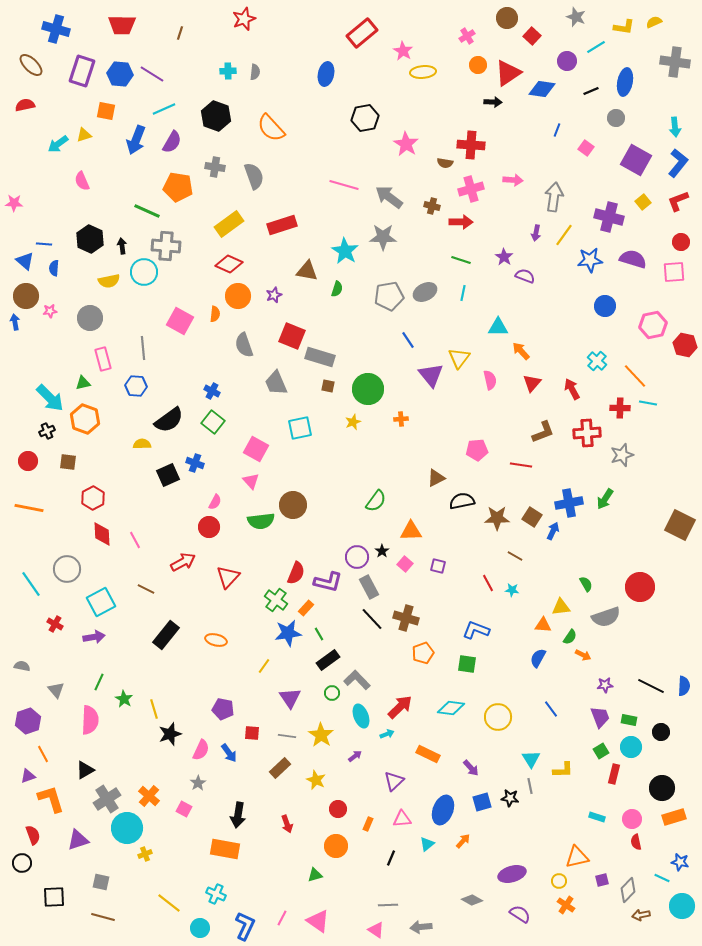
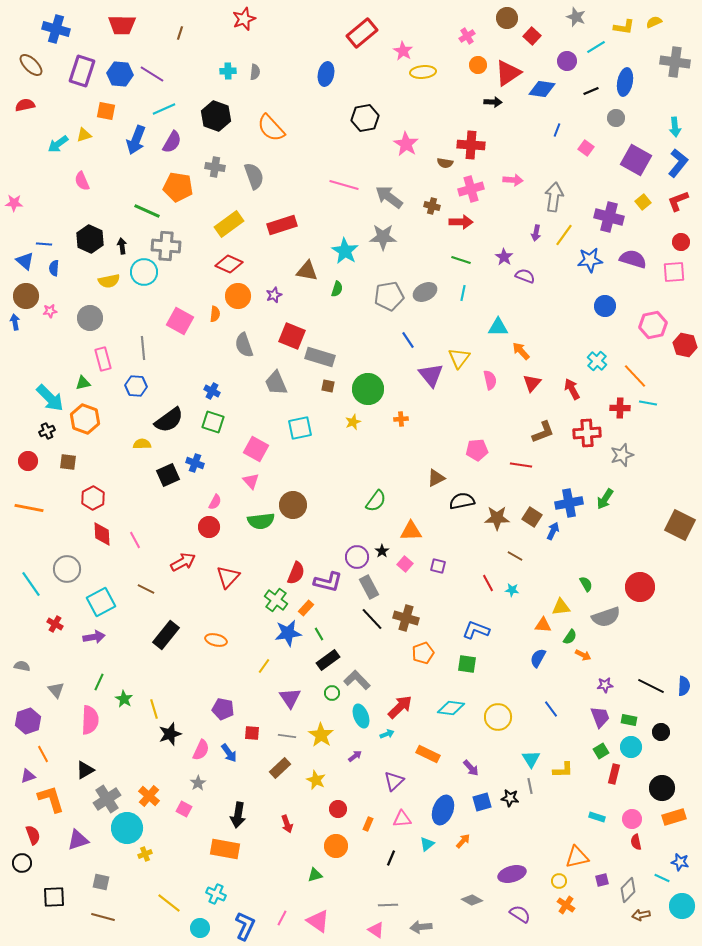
green square at (213, 422): rotated 20 degrees counterclockwise
